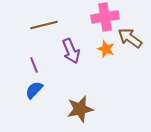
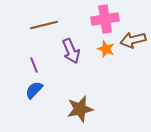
pink cross: moved 2 px down
brown arrow: moved 3 px right, 2 px down; rotated 50 degrees counterclockwise
